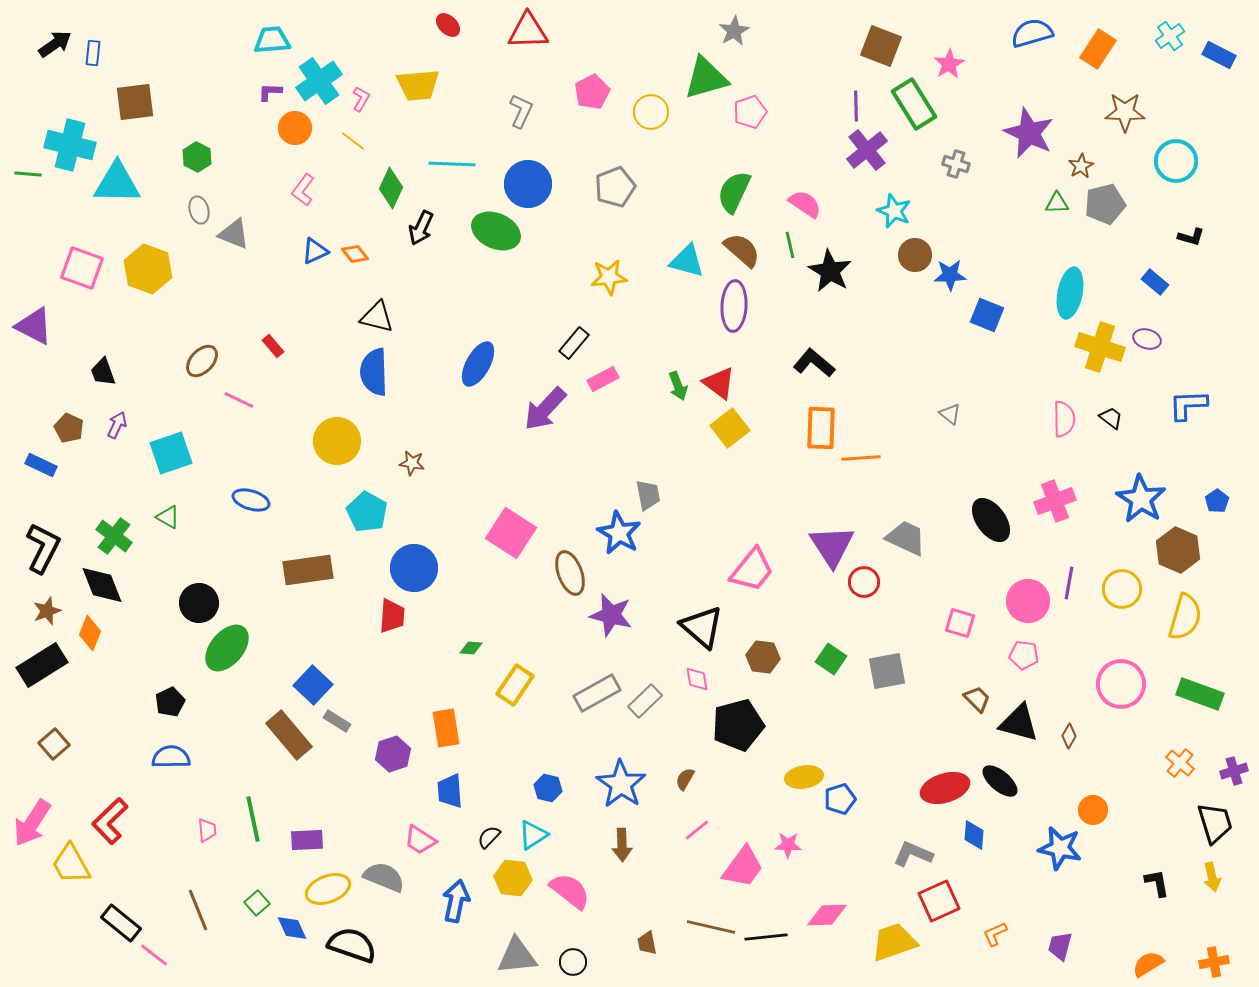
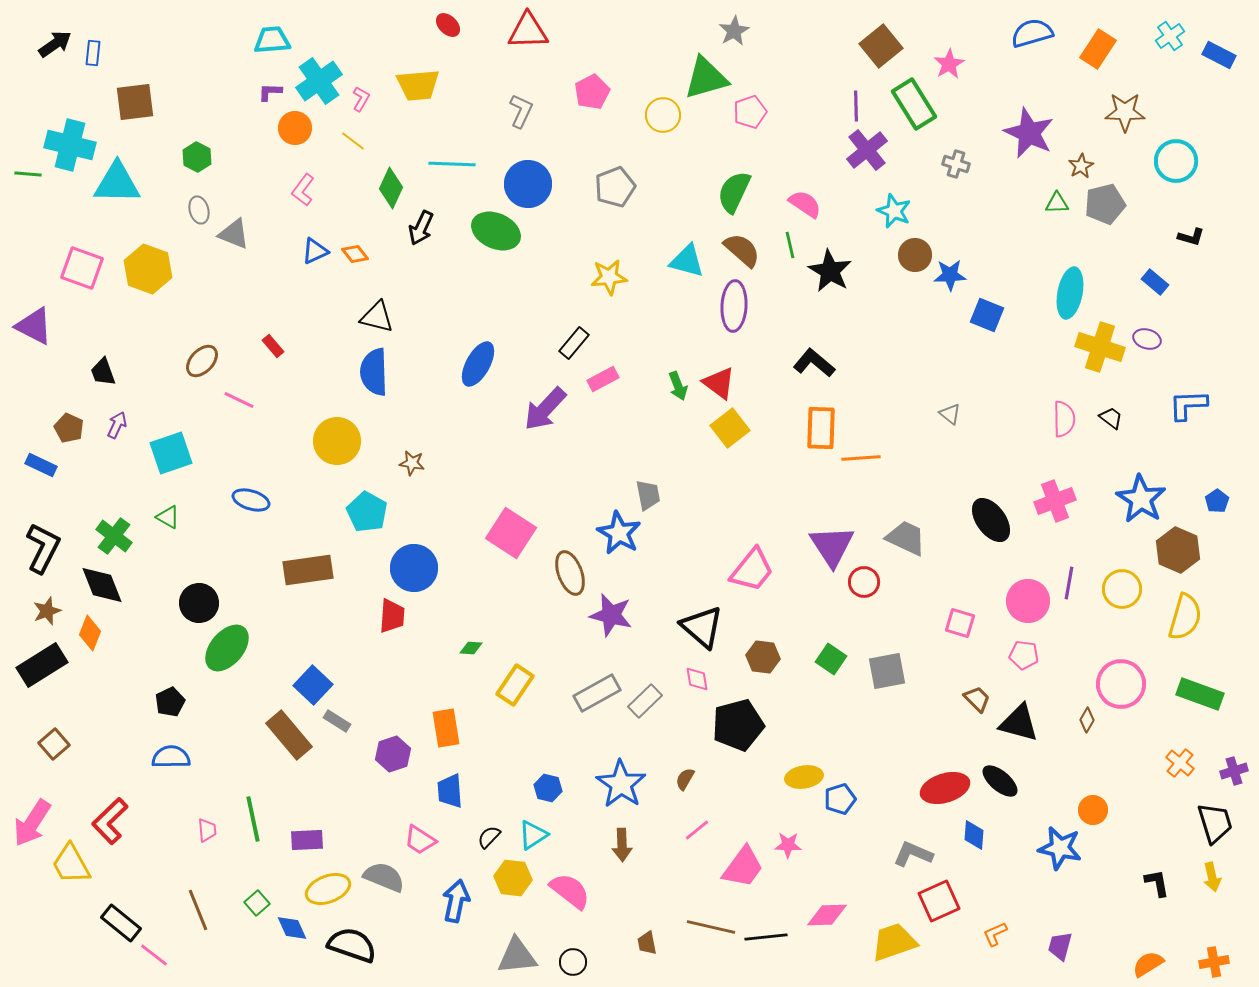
brown square at (881, 46): rotated 30 degrees clockwise
yellow circle at (651, 112): moved 12 px right, 3 px down
brown diamond at (1069, 736): moved 18 px right, 16 px up
